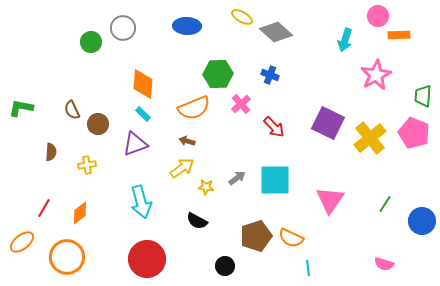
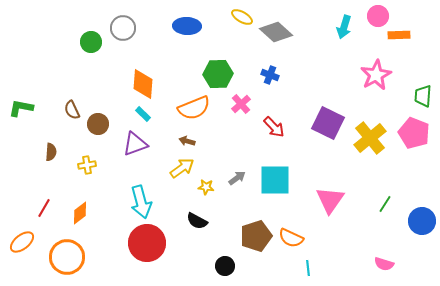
cyan arrow at (345, 40): moved 1 px left, 13 px up
red circle at (147, 259): moved 16 px up
